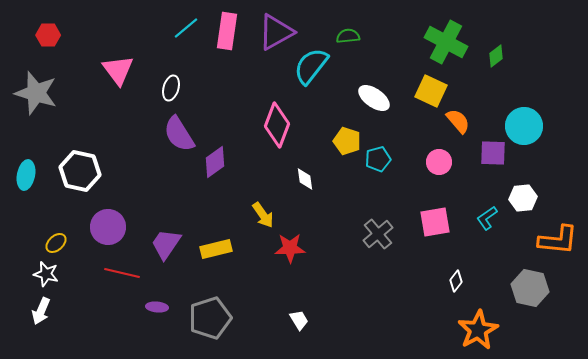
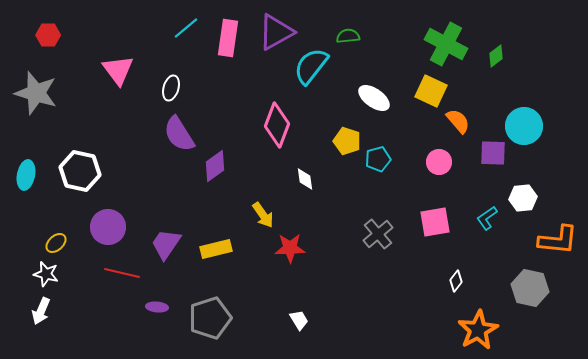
pink rectangle at (227, 31): moved 1 px right, 7 px down
green cross at (446, 42): moved 2 px down
purple diamond at (215, 162): moved 4 px down
